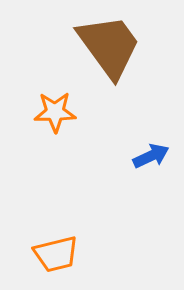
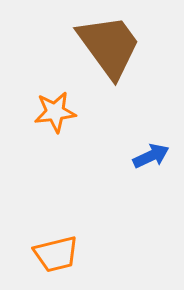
orange star: rotated 6 degrees counterclockwise
